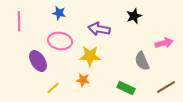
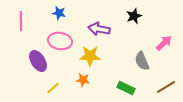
pink line: moved 2 px right
pink arrow: rotated 30 degrees counterclockwise
